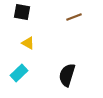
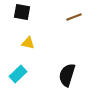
yellow triangle: rotated 16 degrees counterclockwise
cyan rectangle: moved 1 px left, 1 px down
